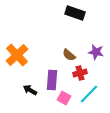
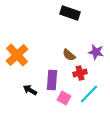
black rectangle: moved 5 px left
